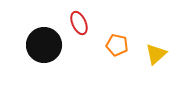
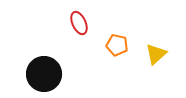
black circle: moved 29 px down
